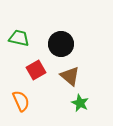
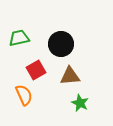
green trapezoid: rotated 25 degrees counterclockwise
brown triangle: rotated 45 degrees counterclockwise
orange semicircle: moved 3 px right, 6 px up
